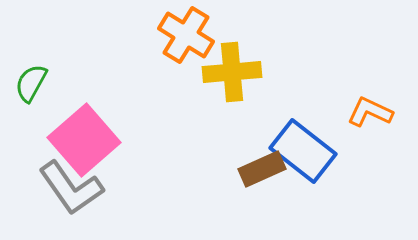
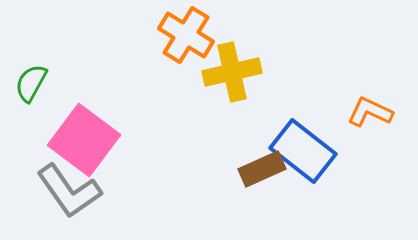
yellow cross: rotated 8 degrees counterclockwise
pink square: rotated 12 degrees counterclockwise
gray L-shape: moved 2 px left, 3 px down
